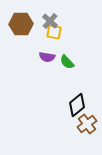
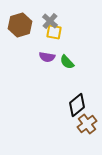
brown hexagon: moved 1 px left, 1 px down; rotated 15 degrees counterclockwise
